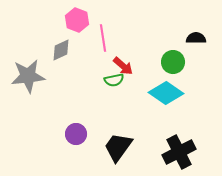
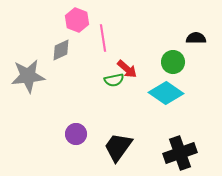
red arrow: moved 4 px right, 3 px down
black cross: moved 1 px right, 1 px down; rotated 8 degrees clockwise
